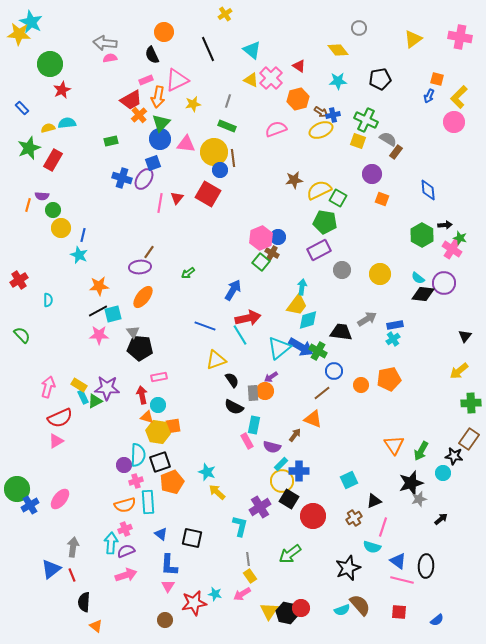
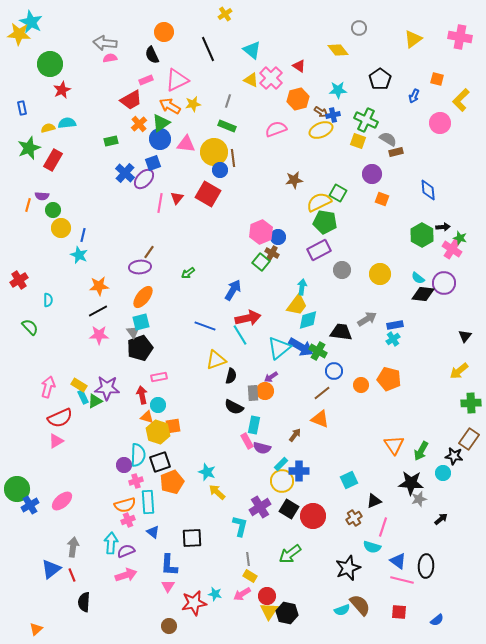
black pentagon at (380, 79): rotated 25 degrees counterclockwise
cyan star at (338, 81): moved 9 px down
blue arrow at (429, 96): moved 15 px left
orange arrow at (158, 97): moved 12 px right, 9 px down; rotated 110 degrees clockwise
yellow L-shape at (459, 97): moved 2 px right, 3 px down
blue rectangle at (22, 108): rotated 32 degrees clockwise
orange cross at (139, 115): moved 9 px down
pink circle at (454, 122): moved 14 px left, 1 px down
green triangle at (161, 123): rotated 12 degrees clockwise
brown rectangle at (396, 152): rotated 40 degrees clockwise
blue cross at (122, 178): moved 3 px right, 5 px up; rotated 24 degrees clockwise
purple ellipse at (144, 179): rotated 10 degrees clockwise
yellow semicircle at (319, 190): moved 12 px down
green square at (338, 198): moved 5 px up
black arrow at (445, 225): moved 2 px left, 2 px down
pink hexagon at (261, 238): moved 6 px up
cyan square at (113, 314): moved 28 px right, 8 px down
green semicircle at (22, 335): moved 8 px right, 8 px up
black pentagon at (140, 348): rotated 25 degrees counterclockwise
orange pentagon at (389, 379): rotated 25 degrees clockwise
black semicircle at (232, 380): moved 1 px left, 4 px up; rotated 49 degrees clockwise
orange triangle at (313, 419): moved 7 px right
yellow hexagon at (158, 432): rotated 10 degrees clockwise
purple semicircle at (272, 447): moved 10 px left, 1 px down
black star at (411, 483): rotated 20 degrees clockwise
pink ellipse at (60, 499): moved 2 px right, 2 px down; rotated 10 degrees clockwise
black square at (289, 499): moved 10 px down
pink cross at (125, 529): moved 3 px right, 9 px up
blue triangle at (161, 534): moved 8 px left, 2 px up
black square at (192, 538): rotated 15 degrees counterclockwise
yellow rectangle at (250, 576): rotated 24 degrees counterclockwise
red circle at (301, 608): moved 34 px left, 12 px up
brown circle at (165, 620): moved 4 px right, 6 px down
orange triangle at (96, 626): moved 60 px left, 3 px down; rotated 40 degrees clockwise
